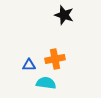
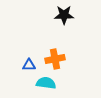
black star: rotated 18 degrees counterclockwise
